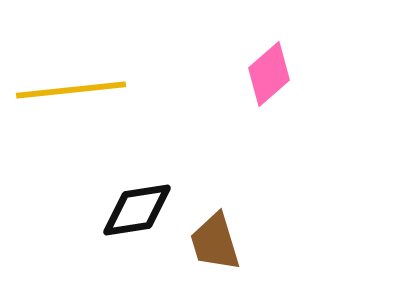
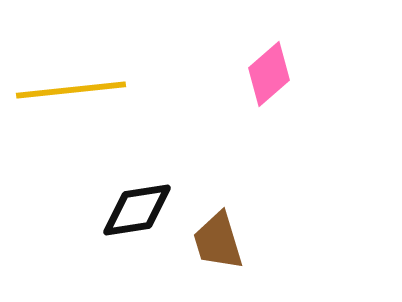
brown trapezoid: moved 3 px right, 1 px up
